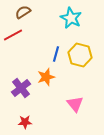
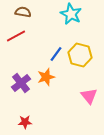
brown semicircle: rotated 42 degrees clockwise
cyan star: moved 4 px up
red line: moved 3 px right, 1 px down
blue line: rotated 21 degrees clockwise
purple cross: moved 5 px up
pink triangle: moved 14 px right, 8 px up
